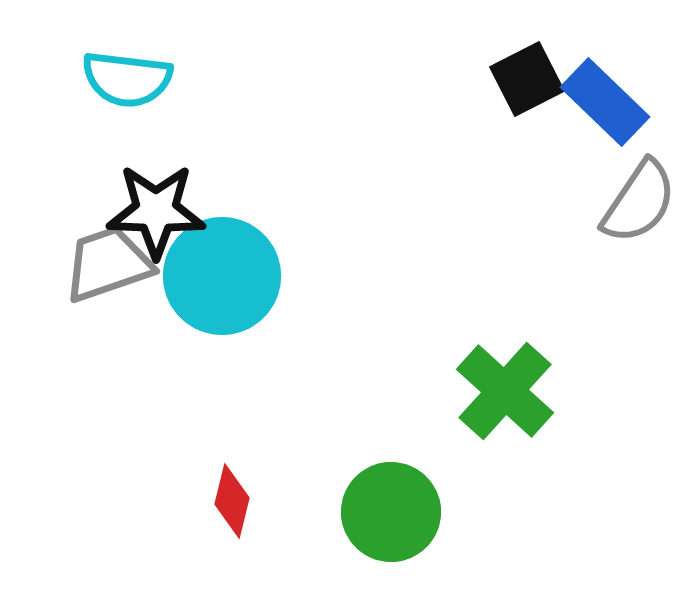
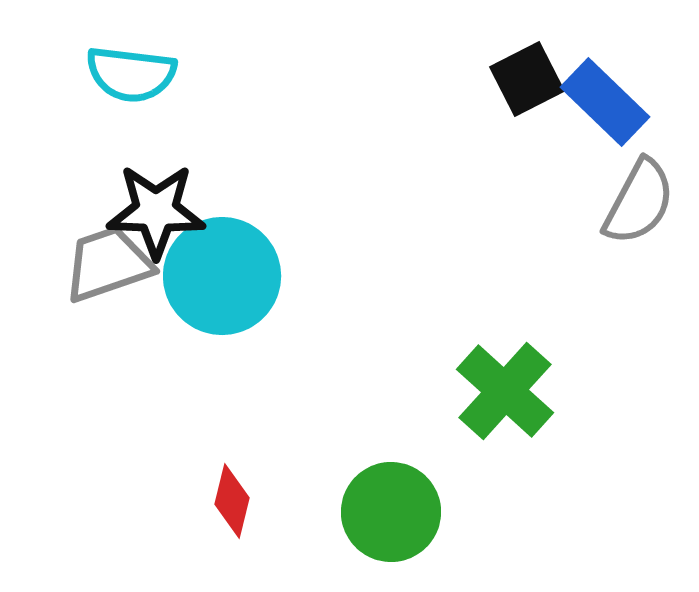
cyan semicircle: moved 4 px right, 5 px up
gray semicircle: rotated 6 degrees counterclockwise
